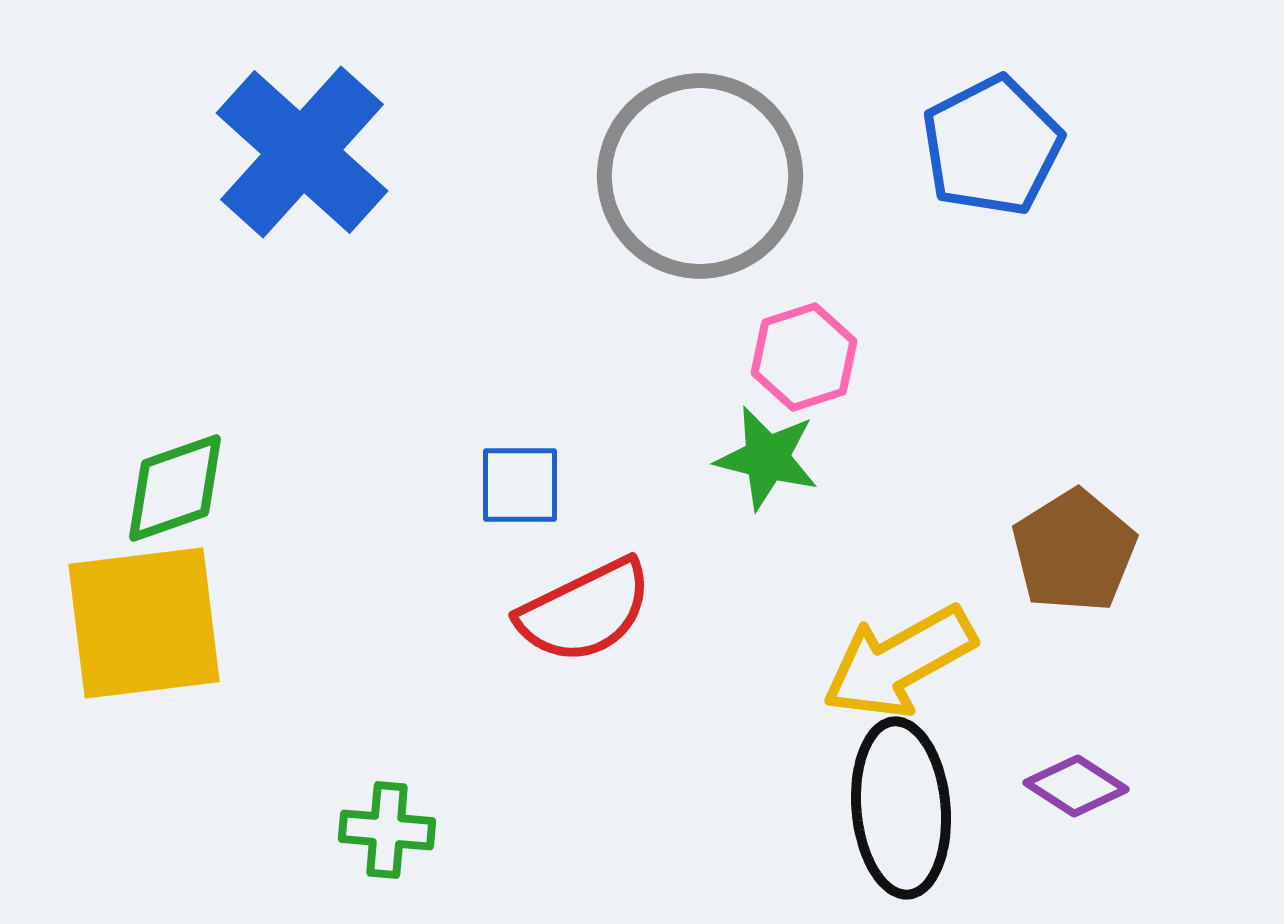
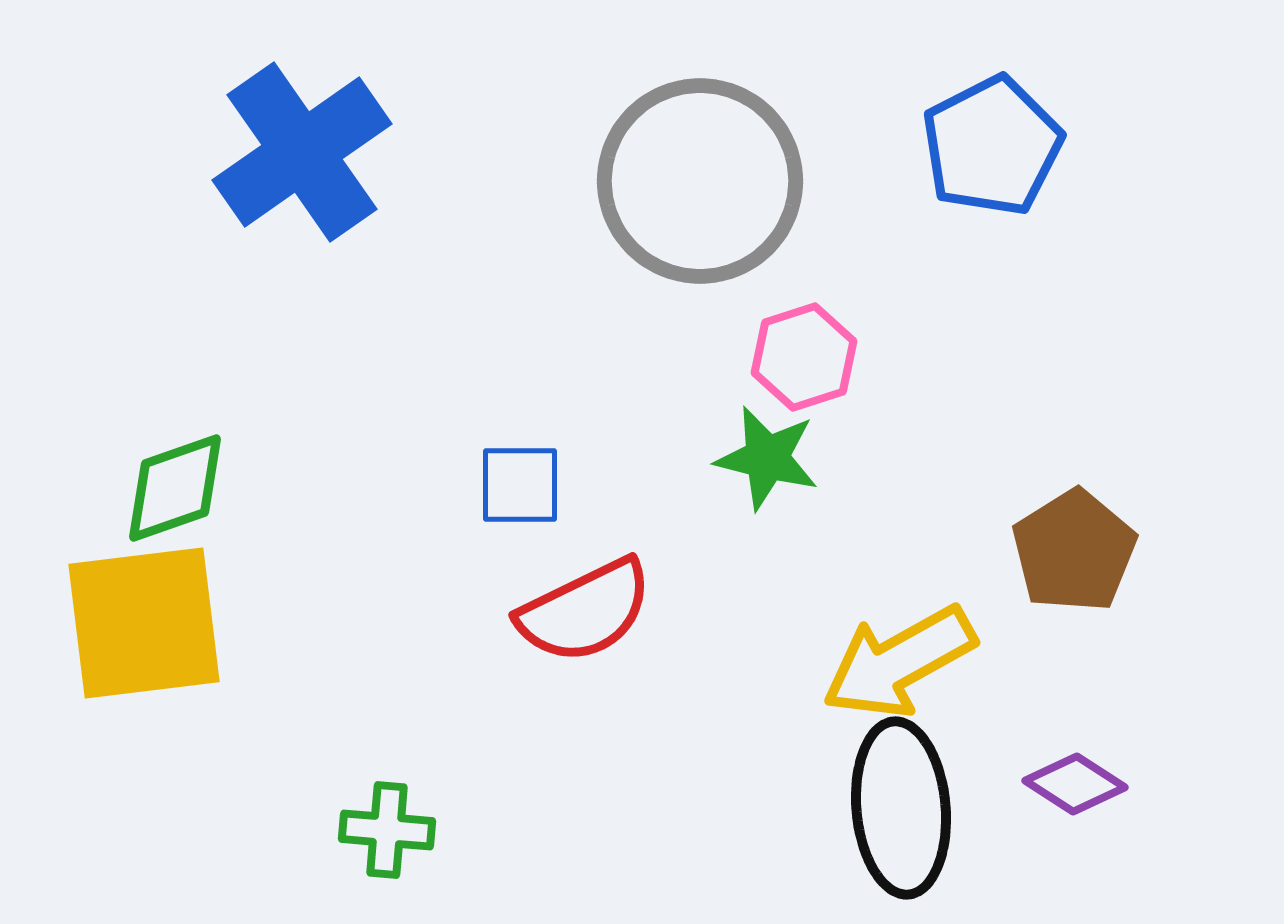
blue cross: rotated 13 degrees clockwise
gray circle: moved 5 px down
purple diamond: moved 1 px left, 2 px up
